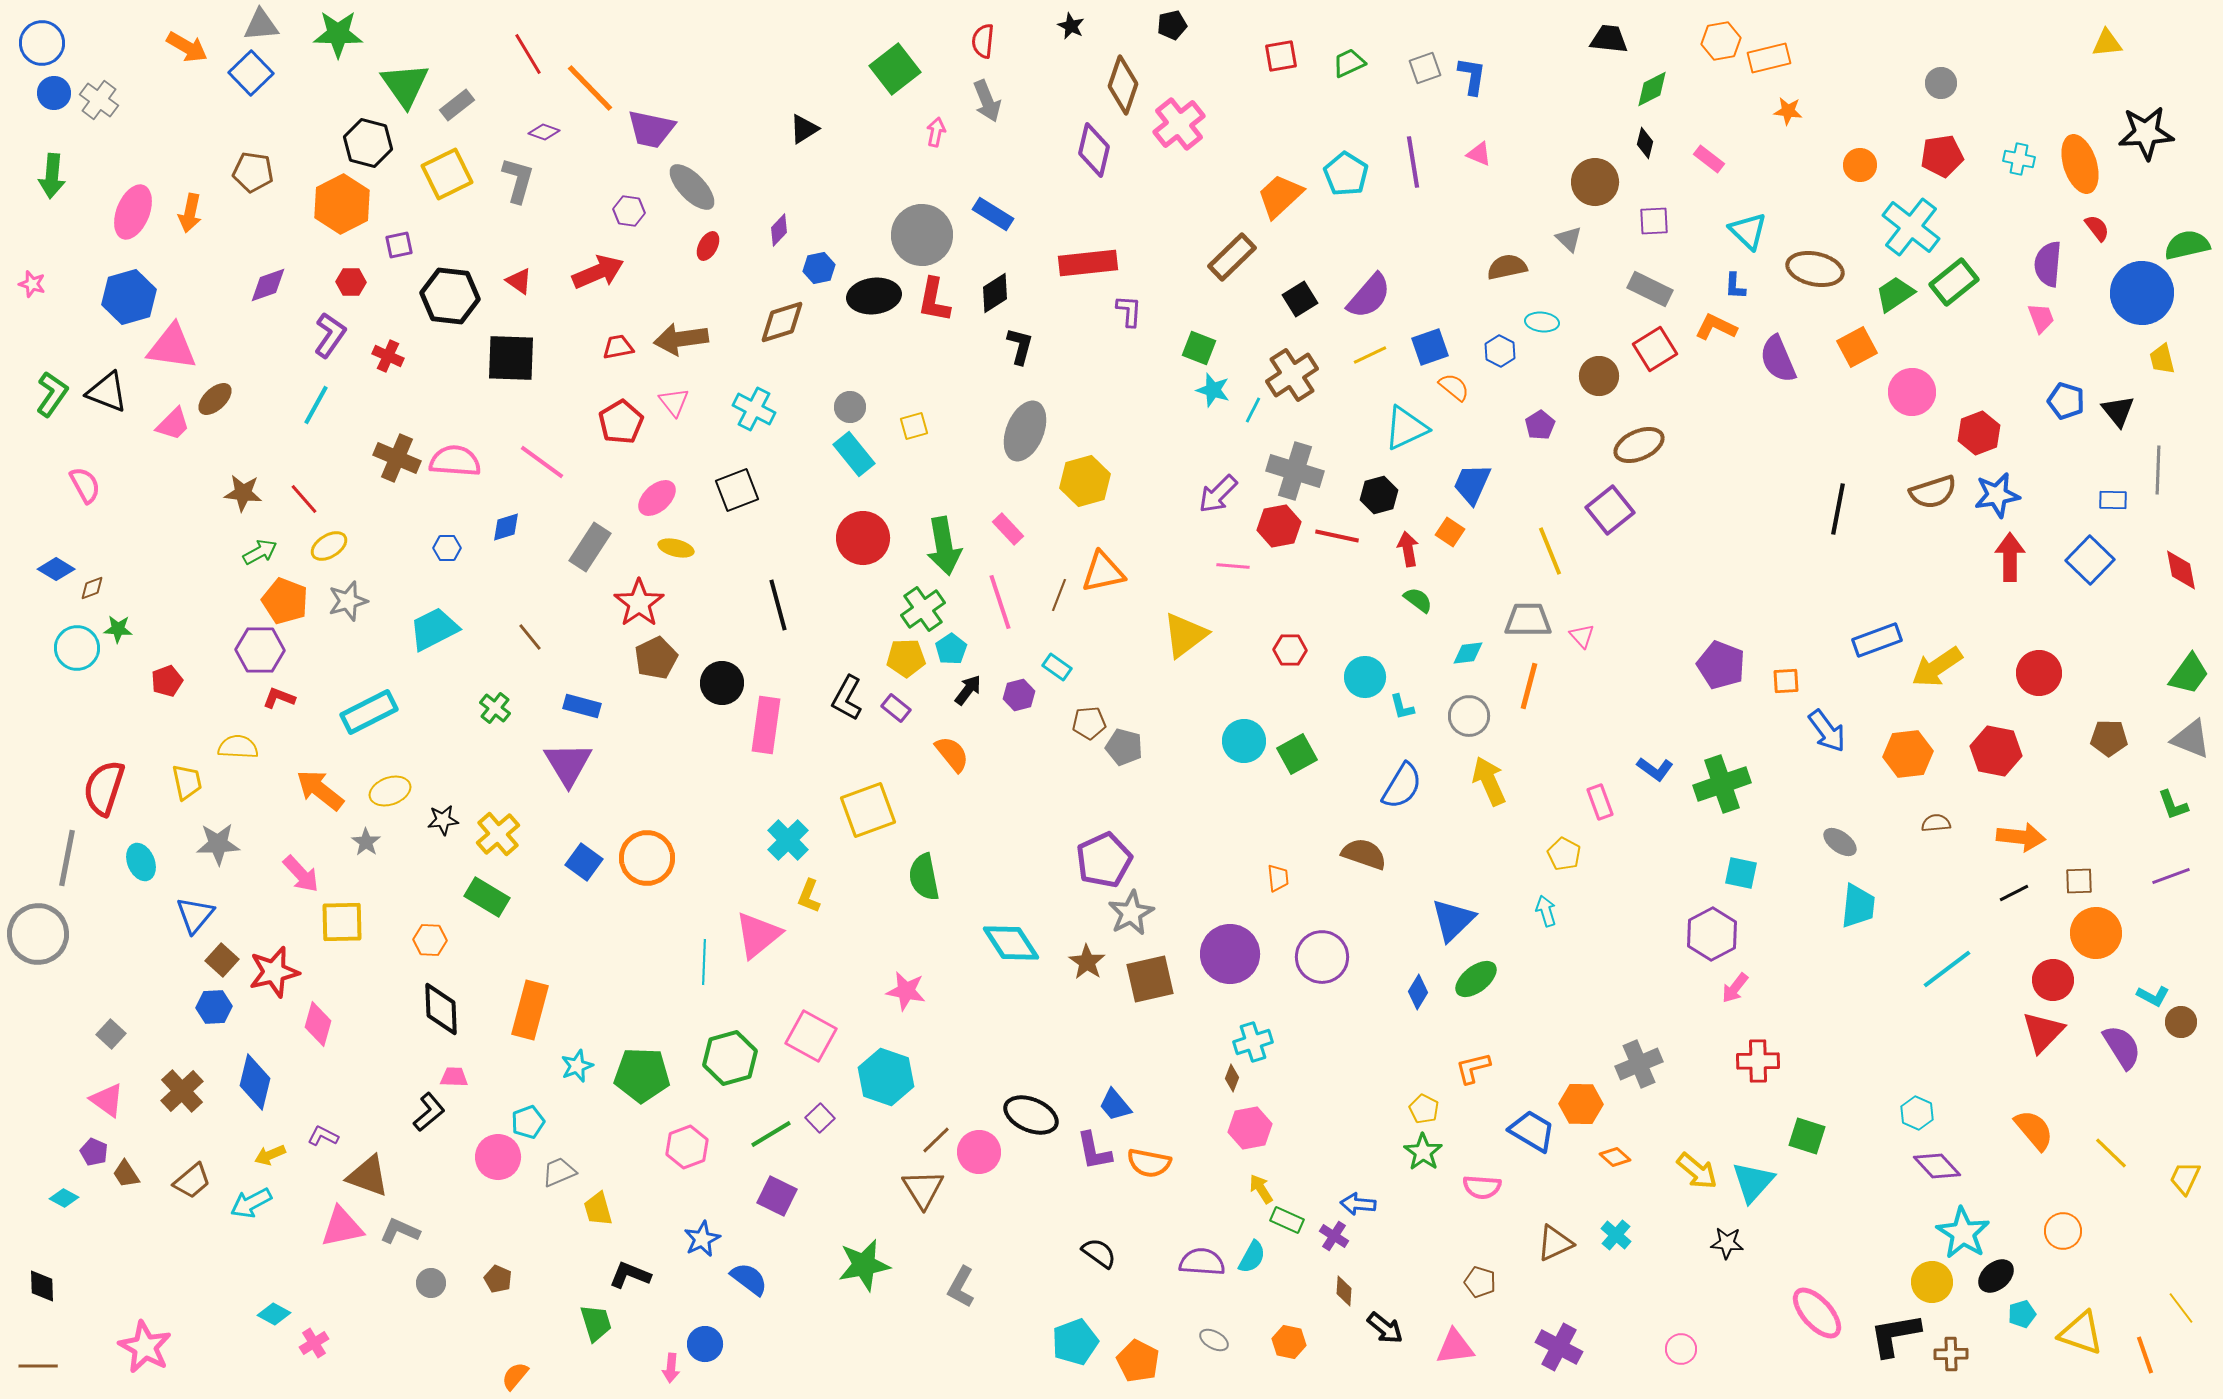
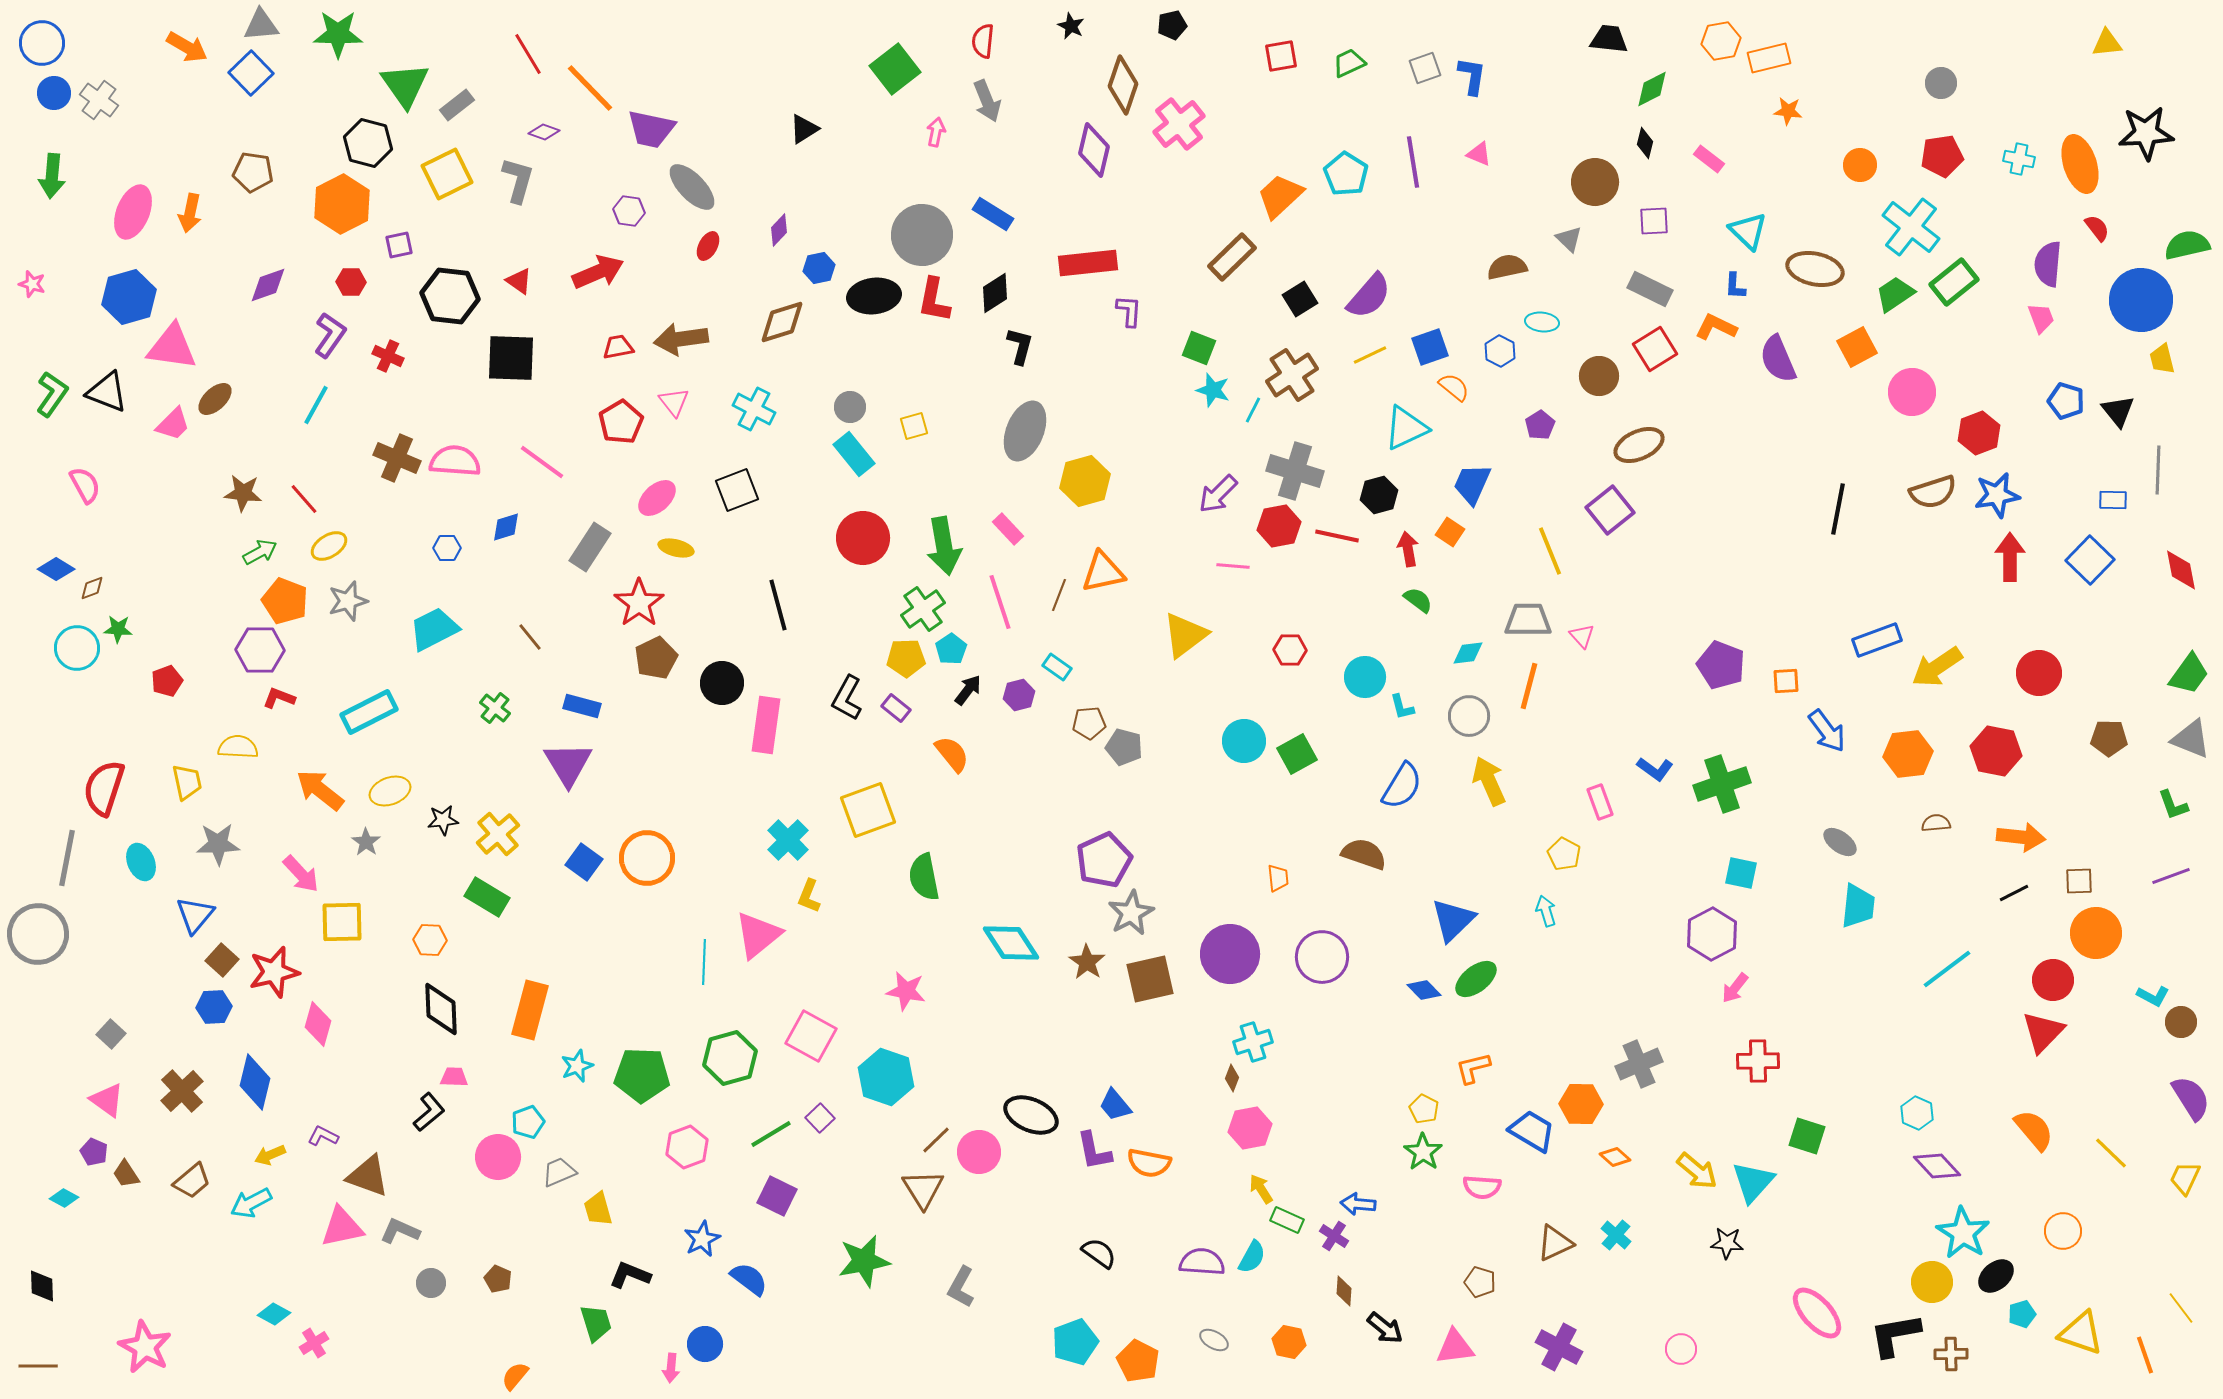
blue circle at (2142, 293): moved 1 px left, 7 px down
blue diamond at (1418, 992): moved 6 px right, 2 px up; rotated 76 degrees counterclockwise
purple semicircle at (2122, 1047): moved 69 px right, 51 px down
green star at (864, 1265): moved 4 px up
